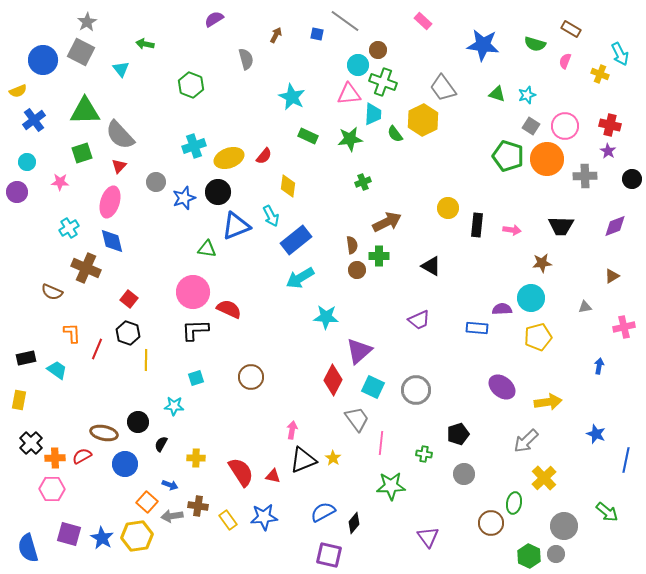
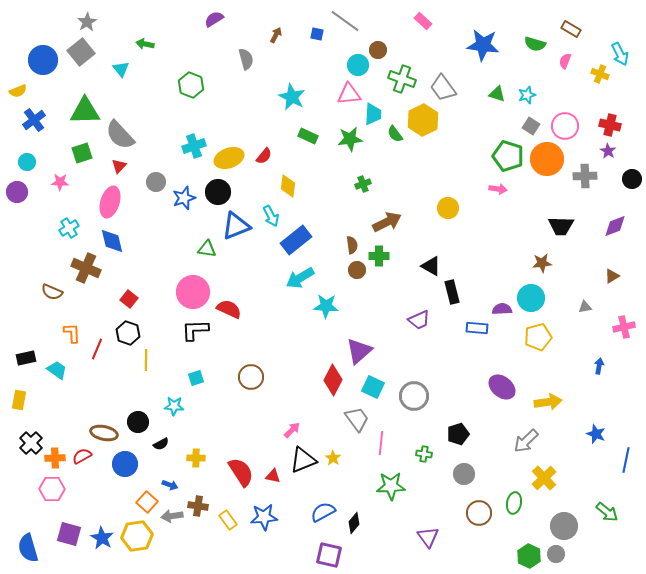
gray square at (81, 52): rotated 24 degrees clockwise
green cross at (383, 82): moved 19 px right, 3 px up
green cross at (363, 182): moved 2 px down
black rectangle at (477, 225): moved 25 px left, 67 px down; rotated 20 degrees counterclockwise
pink arrow at (512, 230): moved 14 px left, 41 px up
cyan star at (326, 317): moved 11 px up
gray circle at (416, 390): moved 2 px left, 6 px down
pink arrow at (292, 430): rotated 36 degrees clockwise
black semicircle at (161, 444): rotated 147 degrees counterclockwise
brown circle at (491, 523): moved 12 px left, 10 px up
